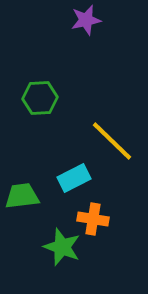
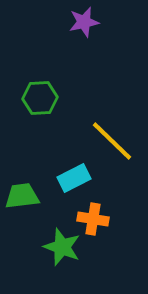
purple star: moved 2 px left, 2 px down
